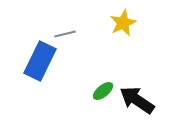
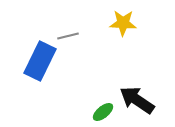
yellow star: rotated 28 degrees clockwise
gray line: moved 3 px right, 2 px down
green ellipse: moved 21 px down
